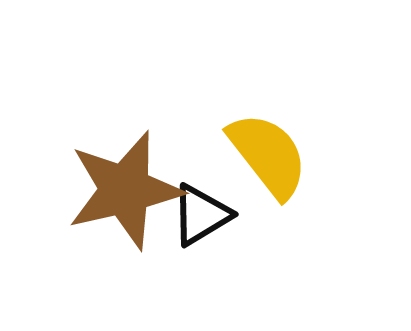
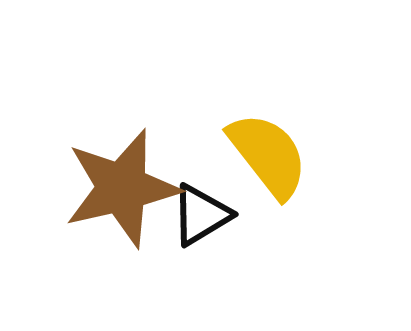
brown star: moved 3 px left, 2 px up
